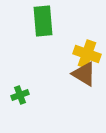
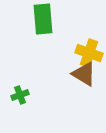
green rectangle: moved 2 px up
yellow cross: moved 2 px right, 1 px up
